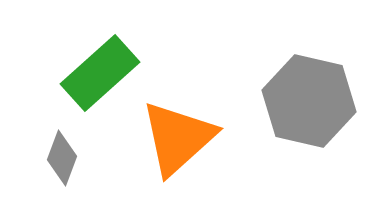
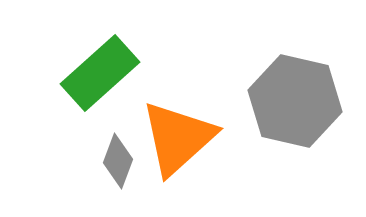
gray hexagon: moved 14 px left
gray diamond: moved 56 px right, 3 px down
